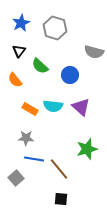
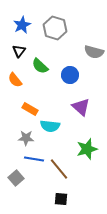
blue star: moved 1 px right, 2 px down
cyan semicircle: moved 3 px left, 20 px down
